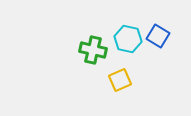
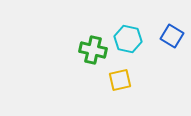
blue square: moved 14 px right
yellow square: rotated 10 degrees clockwise
